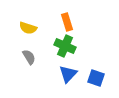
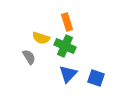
yellow semicircle: moved 13 px right, 10 px down
